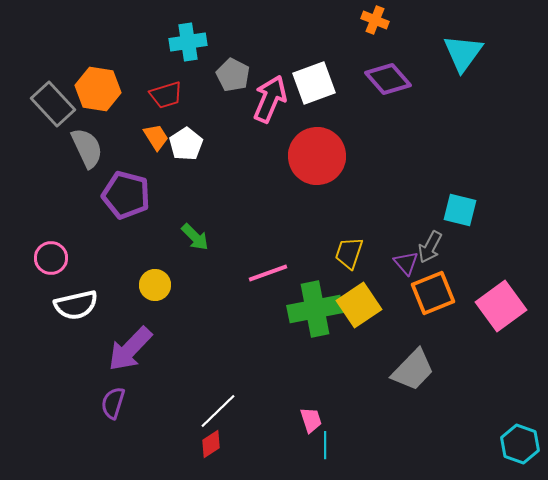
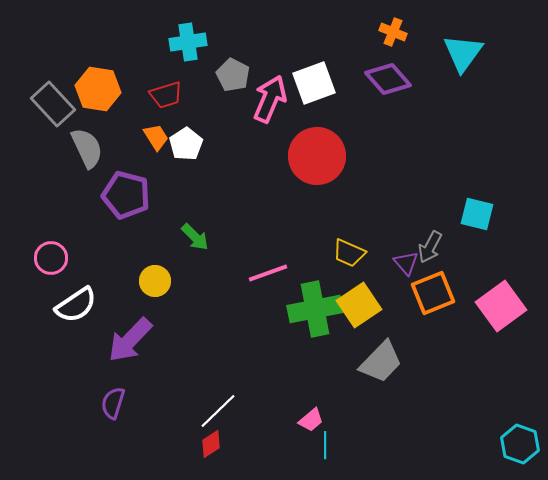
orange cross: moved 18 px right, 12 px down
cyan square: moved 17 px right, 4 px down
yellow trapezoid: rotated 84 degrees counterclockwise
yellow circle: moved 4 px up
white semicircle: rotated 21 degrees counterclockwise
purple arrow: moved 9 px up
gray trapezoid: moved 32 px left, 8 px up
pink trapezoid: rotated 68 degrees clockwise
